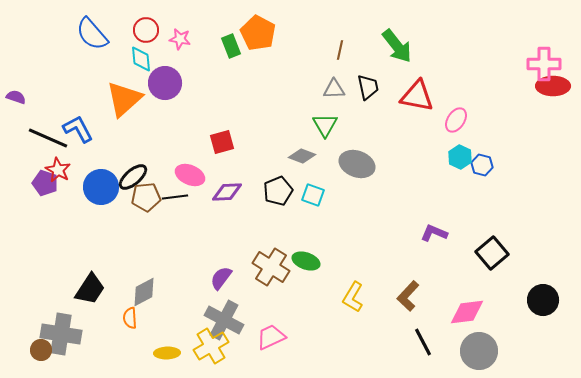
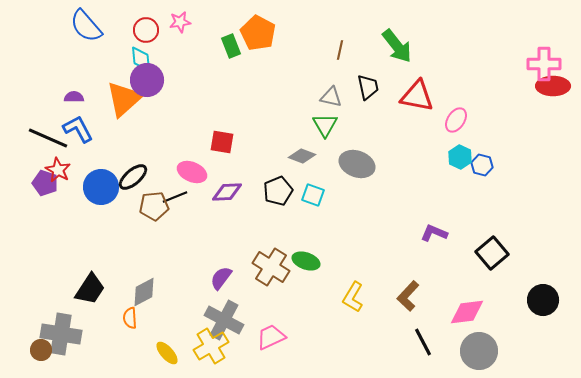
blue semicircle at (92, 34): moved 6 px left, 8 px up
pink star at (180, 39): moved 17 px up; rotated 20 degrees counterclockwise
purple circle at (165, 83): moved 18 px left, 3 px up
gray triangle at (334, 89): moved 3 px left, 8 px down; rotated 15 degrees clockwise
purple semicircle at (16, 97): moved 58 px right; rotated 18 degrees counterclockwise
red square at (222, 142): rotated 25 degrees clockwise
pink ellipse at (190, 175): moved 2 px right, 3 px up
brown pentagon at (146, 197): moved 8 px right, 9 px down
black line at (175, 197): rotated 15 degrees counterclockwise
yellow ellipse at (167, 353): rotated 50 degrees clockwise
